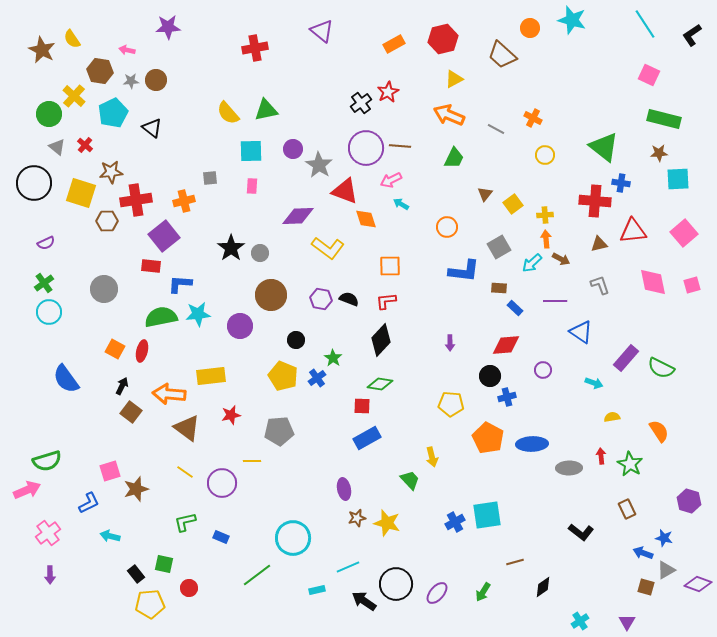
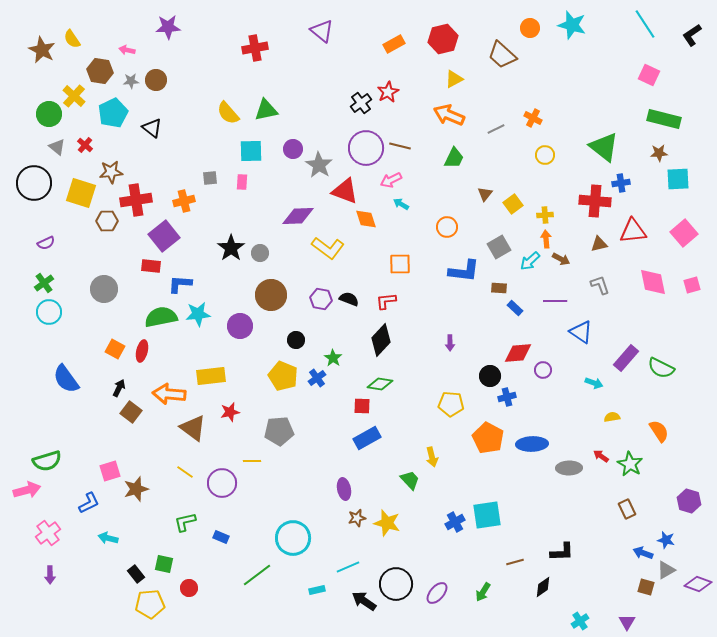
cyan star at (572, 20): moved 5 px down
gray line at (496, 129): rotated 54 degrees counterclockwise
brown line at (400, 146): rotated 10 degrees clockwise
blue cross at (621, 183): rotated 18 degrees counterclockwise
pink rectangle at (252, 186): moved 10 px left, 4 px up
cyan arrow at (532, 263): moved 2 px left, 2 px up
orange square at (390, 266): moved 10 px right, 2 px up
red diamond at (506, 345): moved 12 px right, 8 px down
black arrow at (122, 386): moved 3 px left, 2 px down
red star at (231, 415): moved 1 px left, 3 px up
brown triangle at (187, 428): moved 6 px right
red arrow at (601, 456): rotated 49 degrees counterclockwise
pink arrow at (27, 490): rotated 8 degrees clockwise
black L-shape at (581, 532): moved 19 px left, 20 px down; rotated 40 degrees counterclockwise
cyan arrow at (110, 536): moved 2 px left, 2 px down
blue star at (664, 538): moved 2 px right, 2 px down
